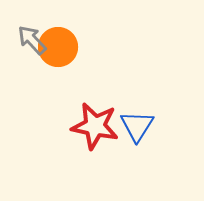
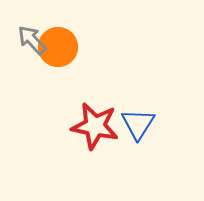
blue triangle: moved 1 px right, 2 px up
